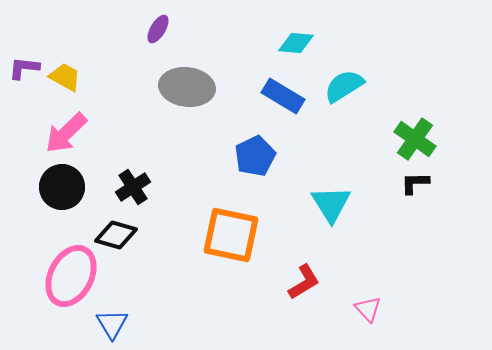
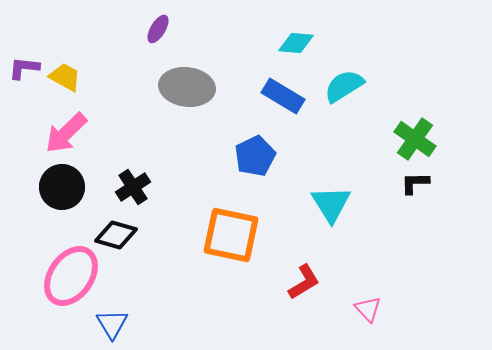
pink ellipse: rotated 8 degrees clockwise
